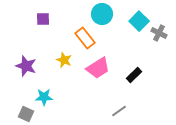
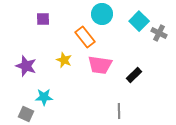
orange rectangle: moved 1 px up
pink trapezoid: moved 2 px right, 3 px up; rotated 40 degrees clockwise
gray line: rotated 56 degrees counterclockwise
